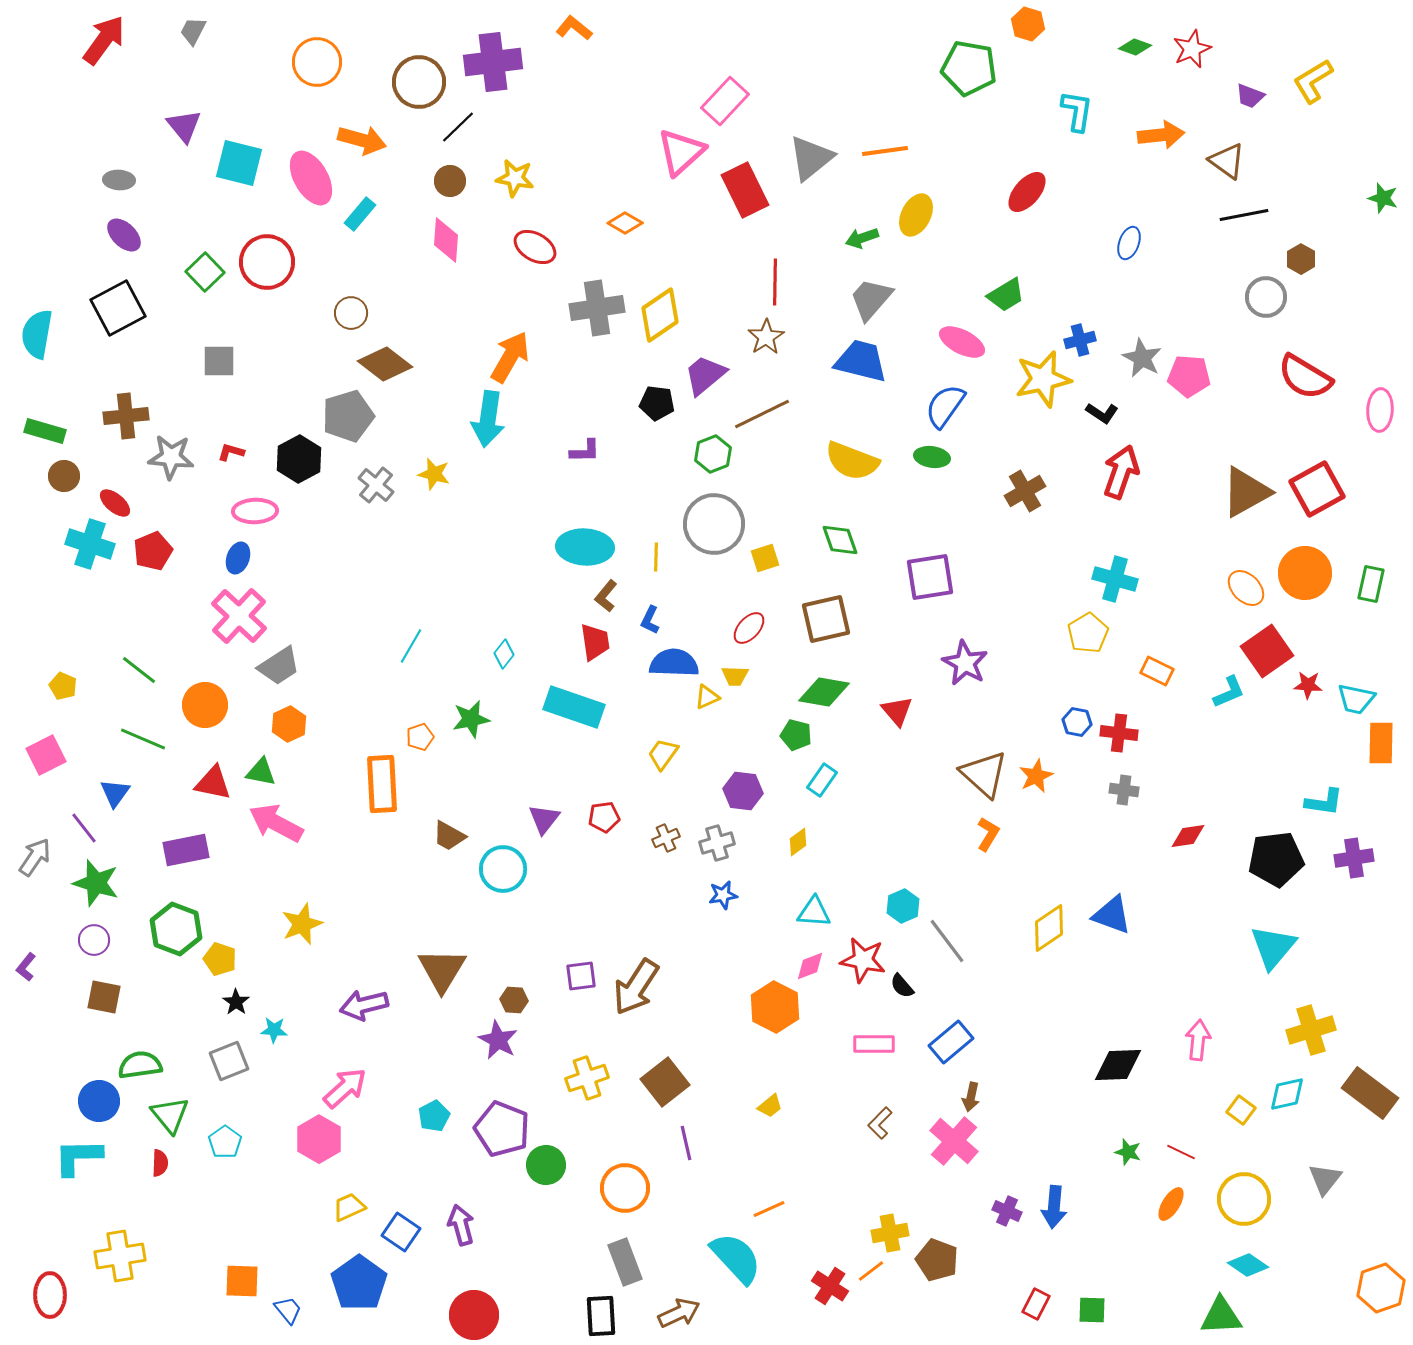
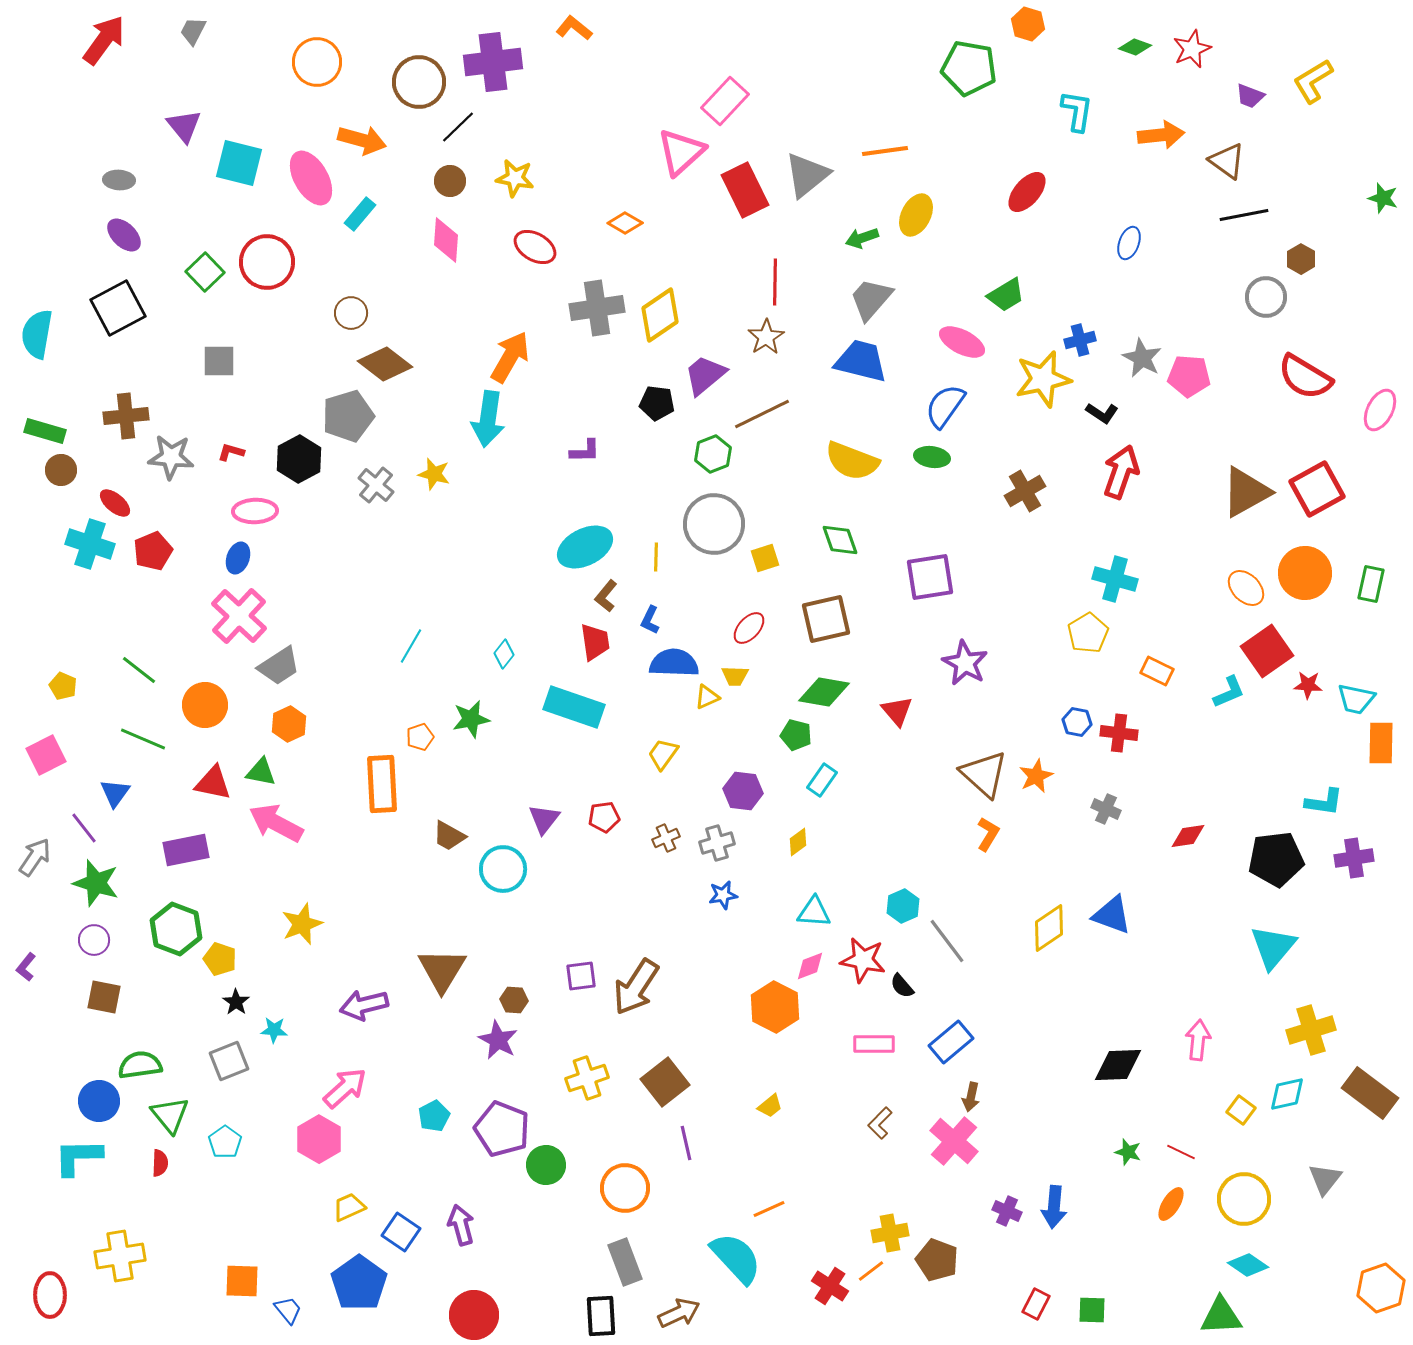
gray triangle at (811, 158): moved 4 px left, 17 px down
pink ellipse at (1380, 410): rotated 24 degrees clockwise
brown circle at (64, 476): moved 3 px left, 6 px up
cyan ellipse at (585, 547): rotated 30 degrees counterclockwise
gray cross at (1124, 790): moved 18 px left, 19 px down; rotated 16 degrees clockwise
